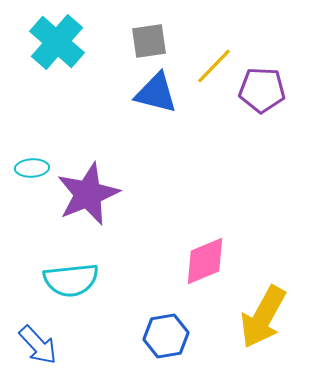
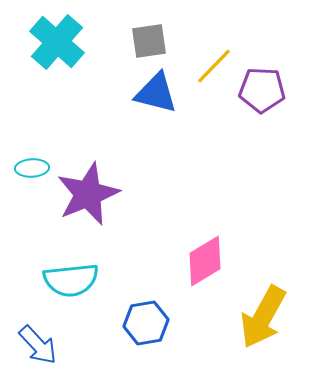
pink diamond: rotated 8 degrees counterclockwise
blue hexagon: moved 20 px left, 13 px up
